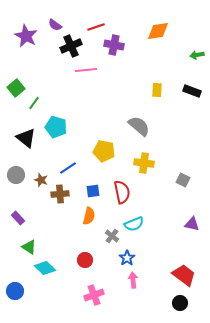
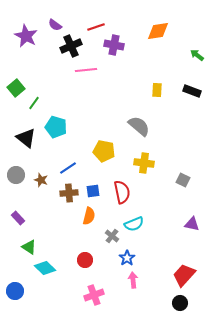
green arrow: rotated 48 degrees clockwise
brown cross: moved 9 px right, 1 px up
red trapezoid: rotated 85 degrees counterclockwise
